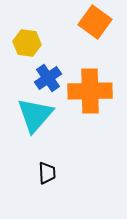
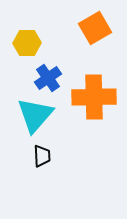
orange square: moved 6 px down; rotated 24 degrees clockwise
yellow hexagon: rotated 8 degrees counterclockwise
orange cross: moved 4 px right, 6 px down
black trapezoid: moved 5 px left, 17 px up
